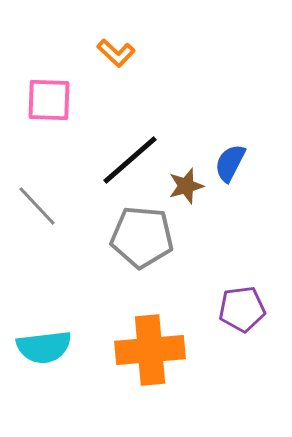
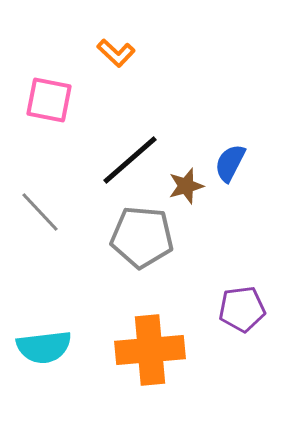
pink square: rotated 9 degrees clockwise
gray line: moved 3 px right, 6 px down
